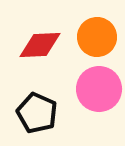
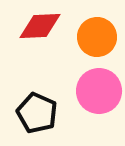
red diamond: moved 19 px up
pink circle: moved 2 px down
